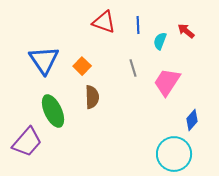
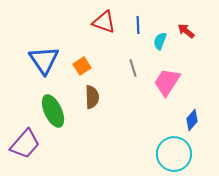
orange square: rotated 12 degrees clockwise
purple trapezoid: moved 2 px left, 2 px down
